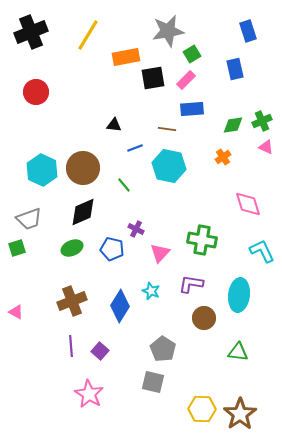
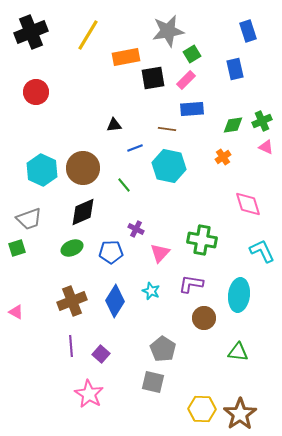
black triangle at (114, 125): rotated 14 degrees counterclockwise
blue pentagon at (112, 249): moved 1 px left, 3 px down; rotated 15 degrees counterclockwise
blue diamond at (120, 306): moved 5 px left, 5 px up
purple square at (100, 351): moved 1 px right, 3 px down
